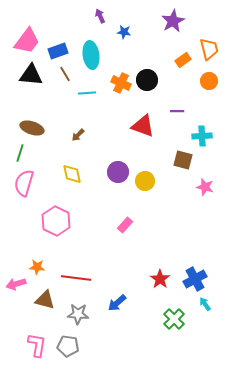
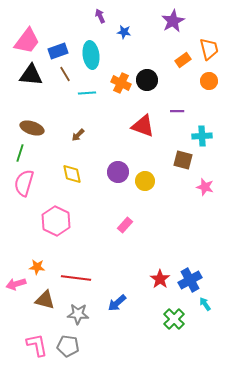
blue cross: moved 5 px left, 1 px down
pink L-shape: rotated 20 degrees counterclockwise
